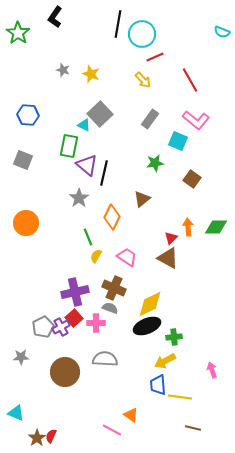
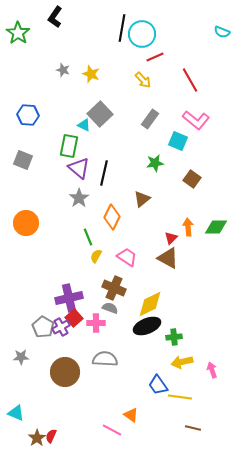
black line at (118, 24): moved 4 px right, 4 px down
purple triangle at (87, 165): moved 8 px left, 3 px down
purple cross at (75, 292): moved 6 px left, 6 px down
gray pentagon at (43, 327): rotated 15 degrees counterclockwise
yellow arrow at (165, 361): moved 17 px right, 1 px down; rotated 15 degrees clockwise
blue trapezoid at (158, 385): rotated 30 degrees counterclockwise
